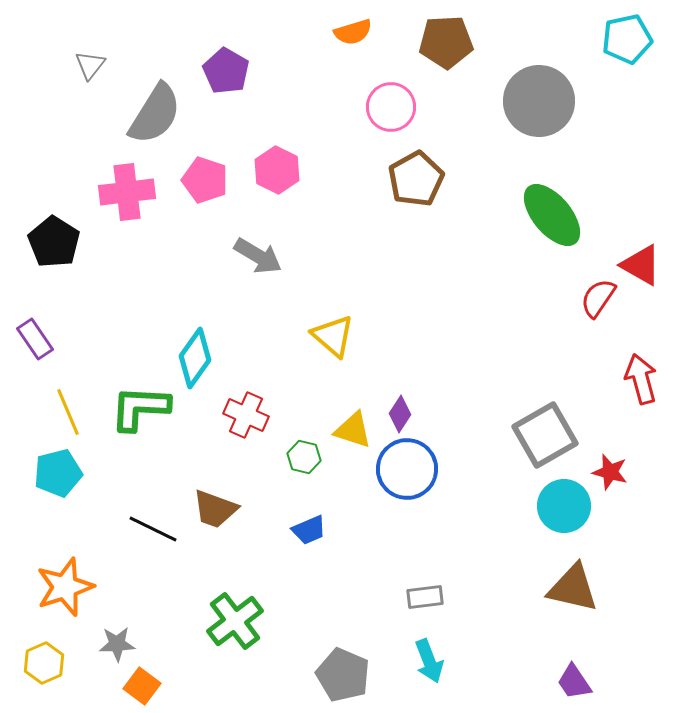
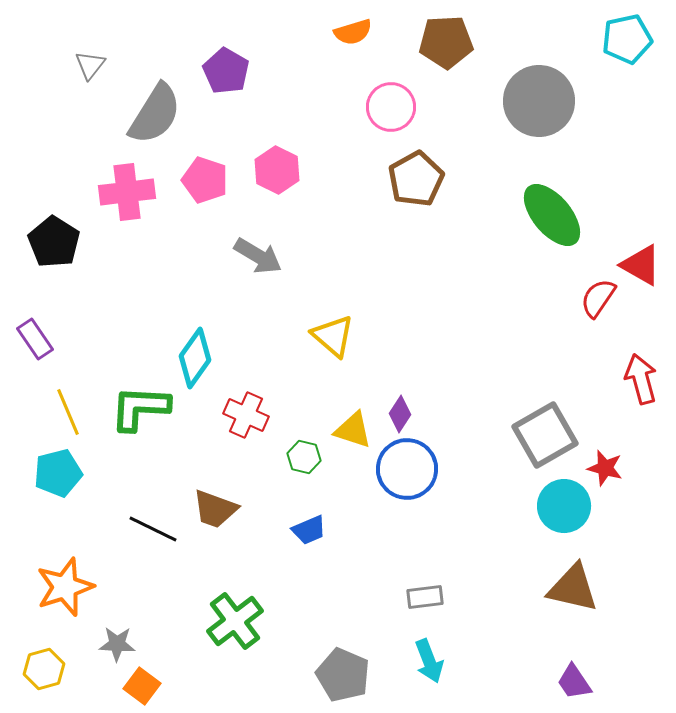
red star at (610, 472): moved 5 px left, 4 px up
gray star at (117, 644): rotated 6 degrees clockwise
yellow hexagon at (44, 663): moved 6 px down; rotated 9 degrees clockwise
